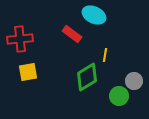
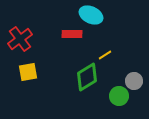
cyan ellipse: moved 3 px left
red rectangle: rotated 36 degrees counterclockwise
red cross: rotated 30 degrees counterclockwise
yellow line: rotated 48 degrees clockwise
